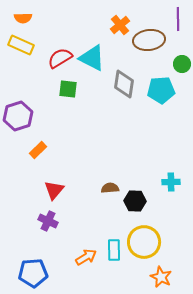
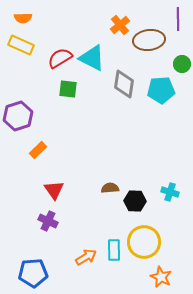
cyan cross: moved 1 px left, 10 px down; rotated 18 degrees clockwise
red triangle: rotated 15 degrees counterclockwise
